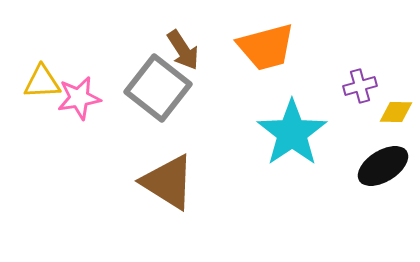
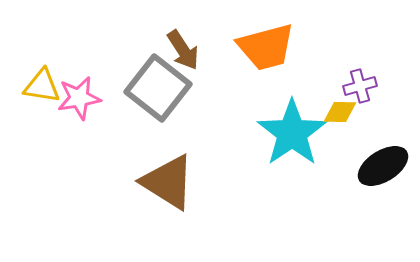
yellow triangle: moved 4 px down; rotated 12 degrees clockwise
yellow diamond: moved 56 px left
